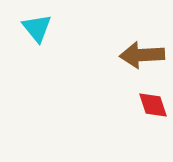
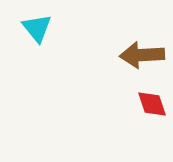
red diamond: moved 1 px left, 1 px up
